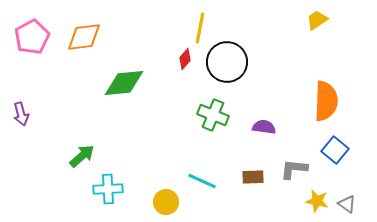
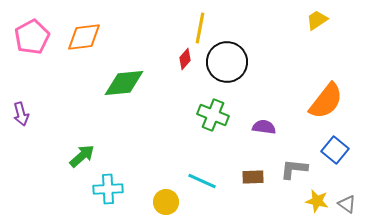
orange semicircle: rotated 36 degrees clockwise
